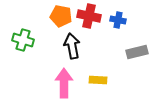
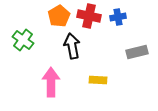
orange pentagon: moved 2 px left; rotated 30 degrees clockwise
blue cross: moved 3 px up; rotated 21 degrees counterclockwise
green cross: rotated 20 degrees clockwise
pink arrow: moved 13 px left, 1 px up
